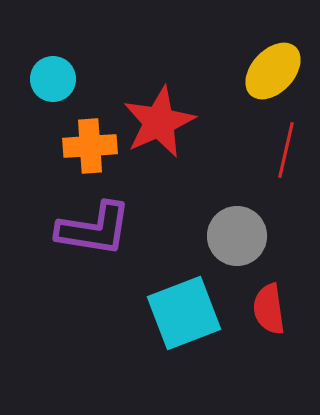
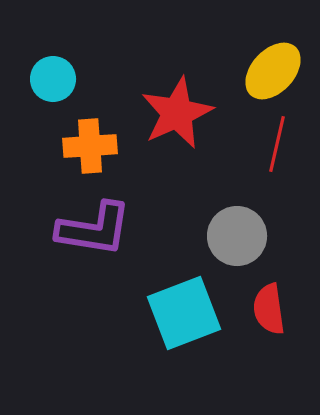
red star: moved 18 px right, 9 px up
red line: moved 9 px left, 6 px up
